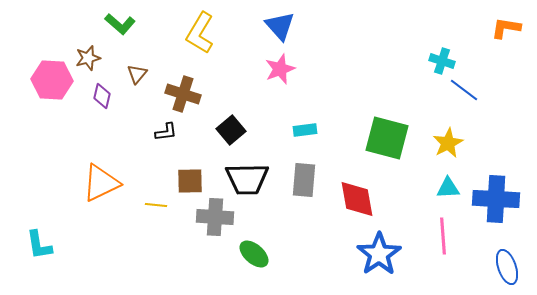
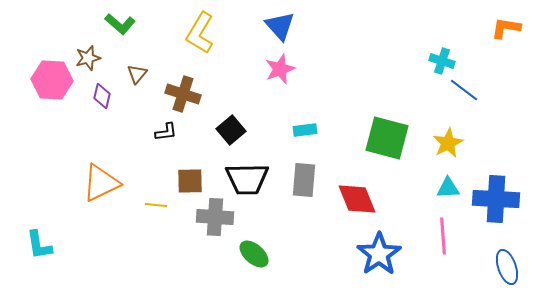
red diamond: rotated 12 degrees counterclockwise
